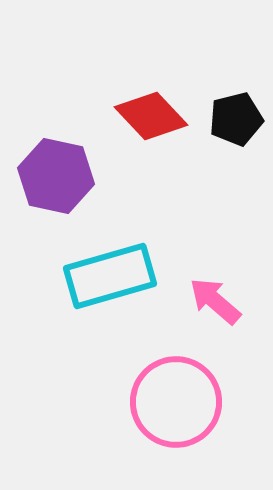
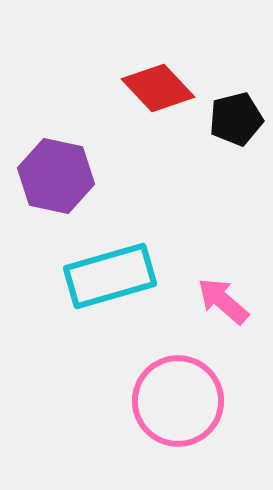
red diamond: moved 7 px right, 28 px up
pink arrow: moved 8 px right
pink circle: moved 2 px right, 1 px up
